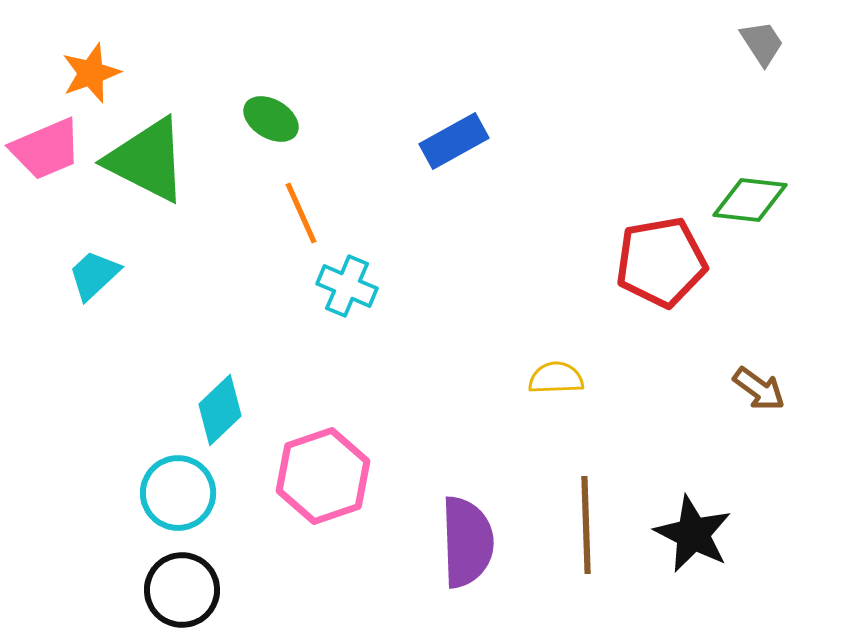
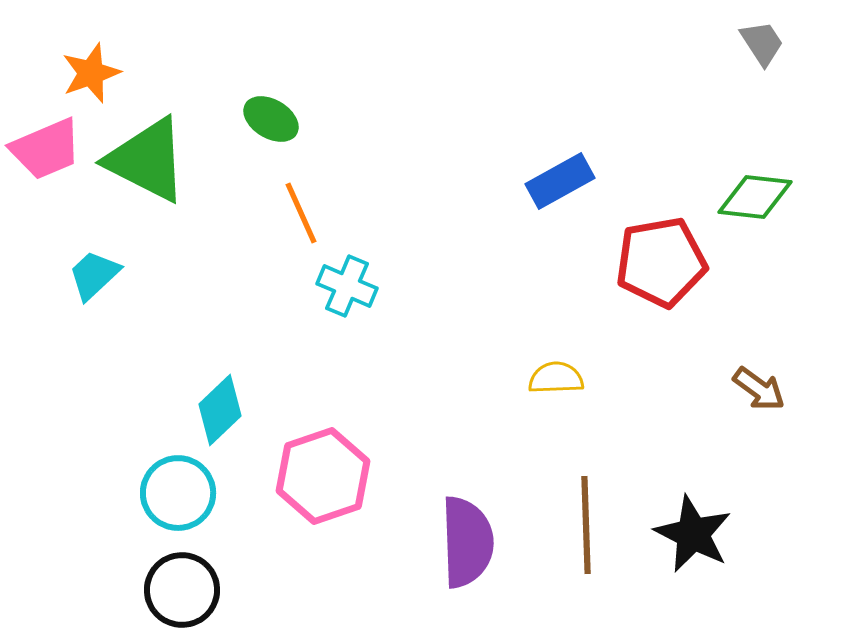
blue rectangle: moved 106 px right, 40 px down
green diamond: moved 5 px right, 3 px up
